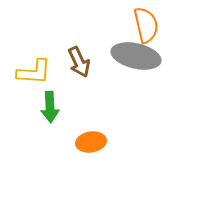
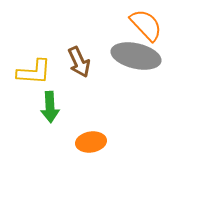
orange semicircle: rotated 30 degrees counterclockwise
